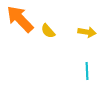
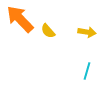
cyan line: rotated 18 degrees clockwise
